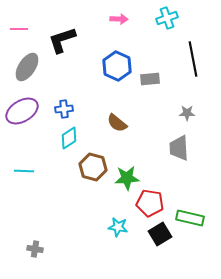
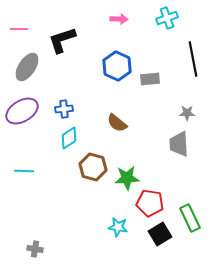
gray trapezoid: moved 4 px up
green rectangle: rotated 52 degrees clockwise
